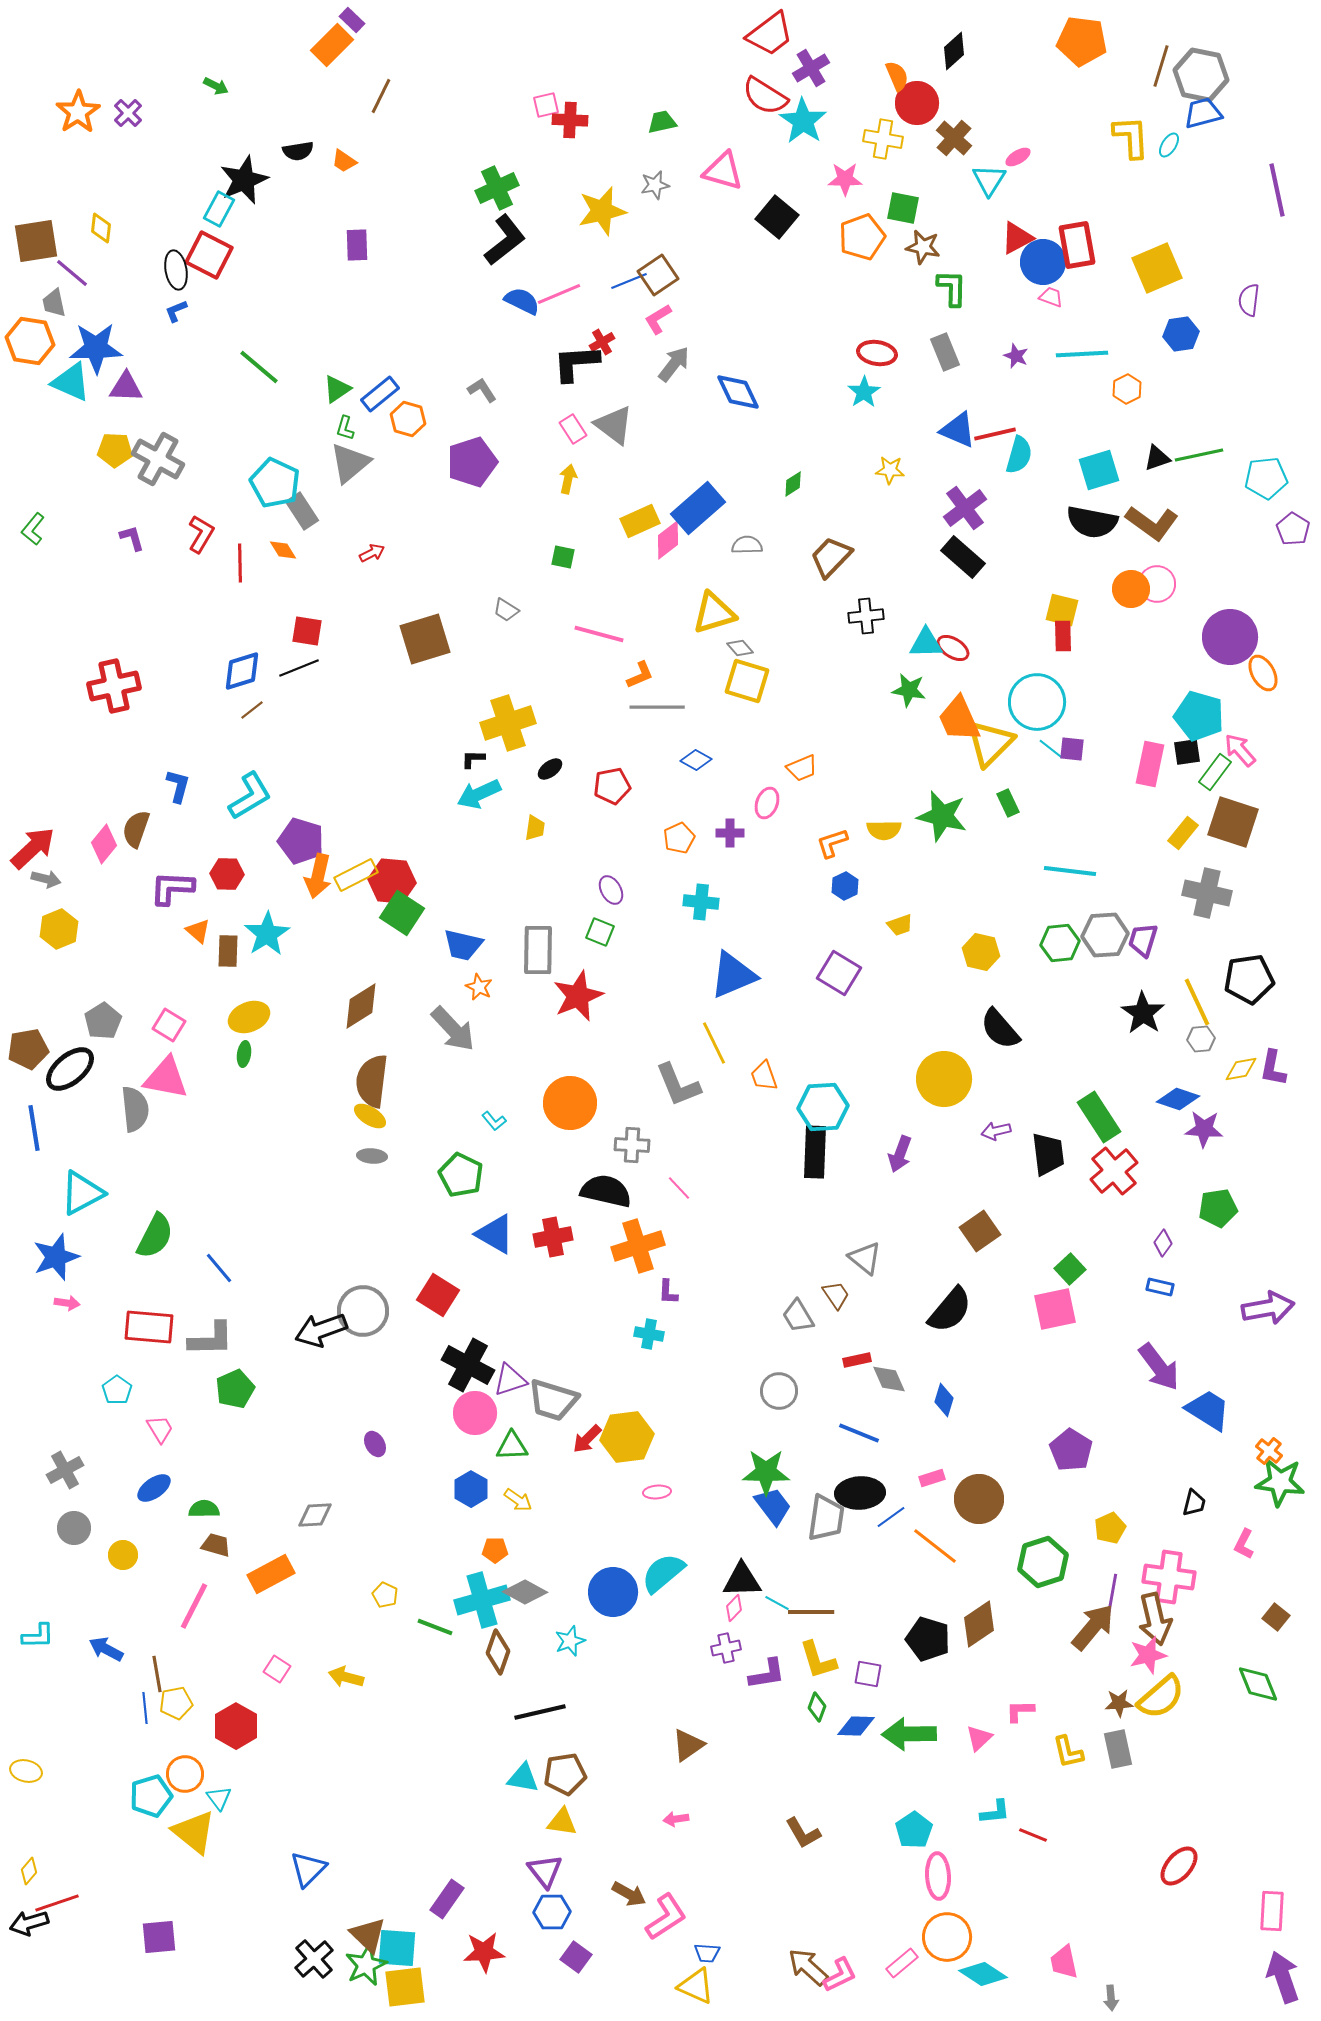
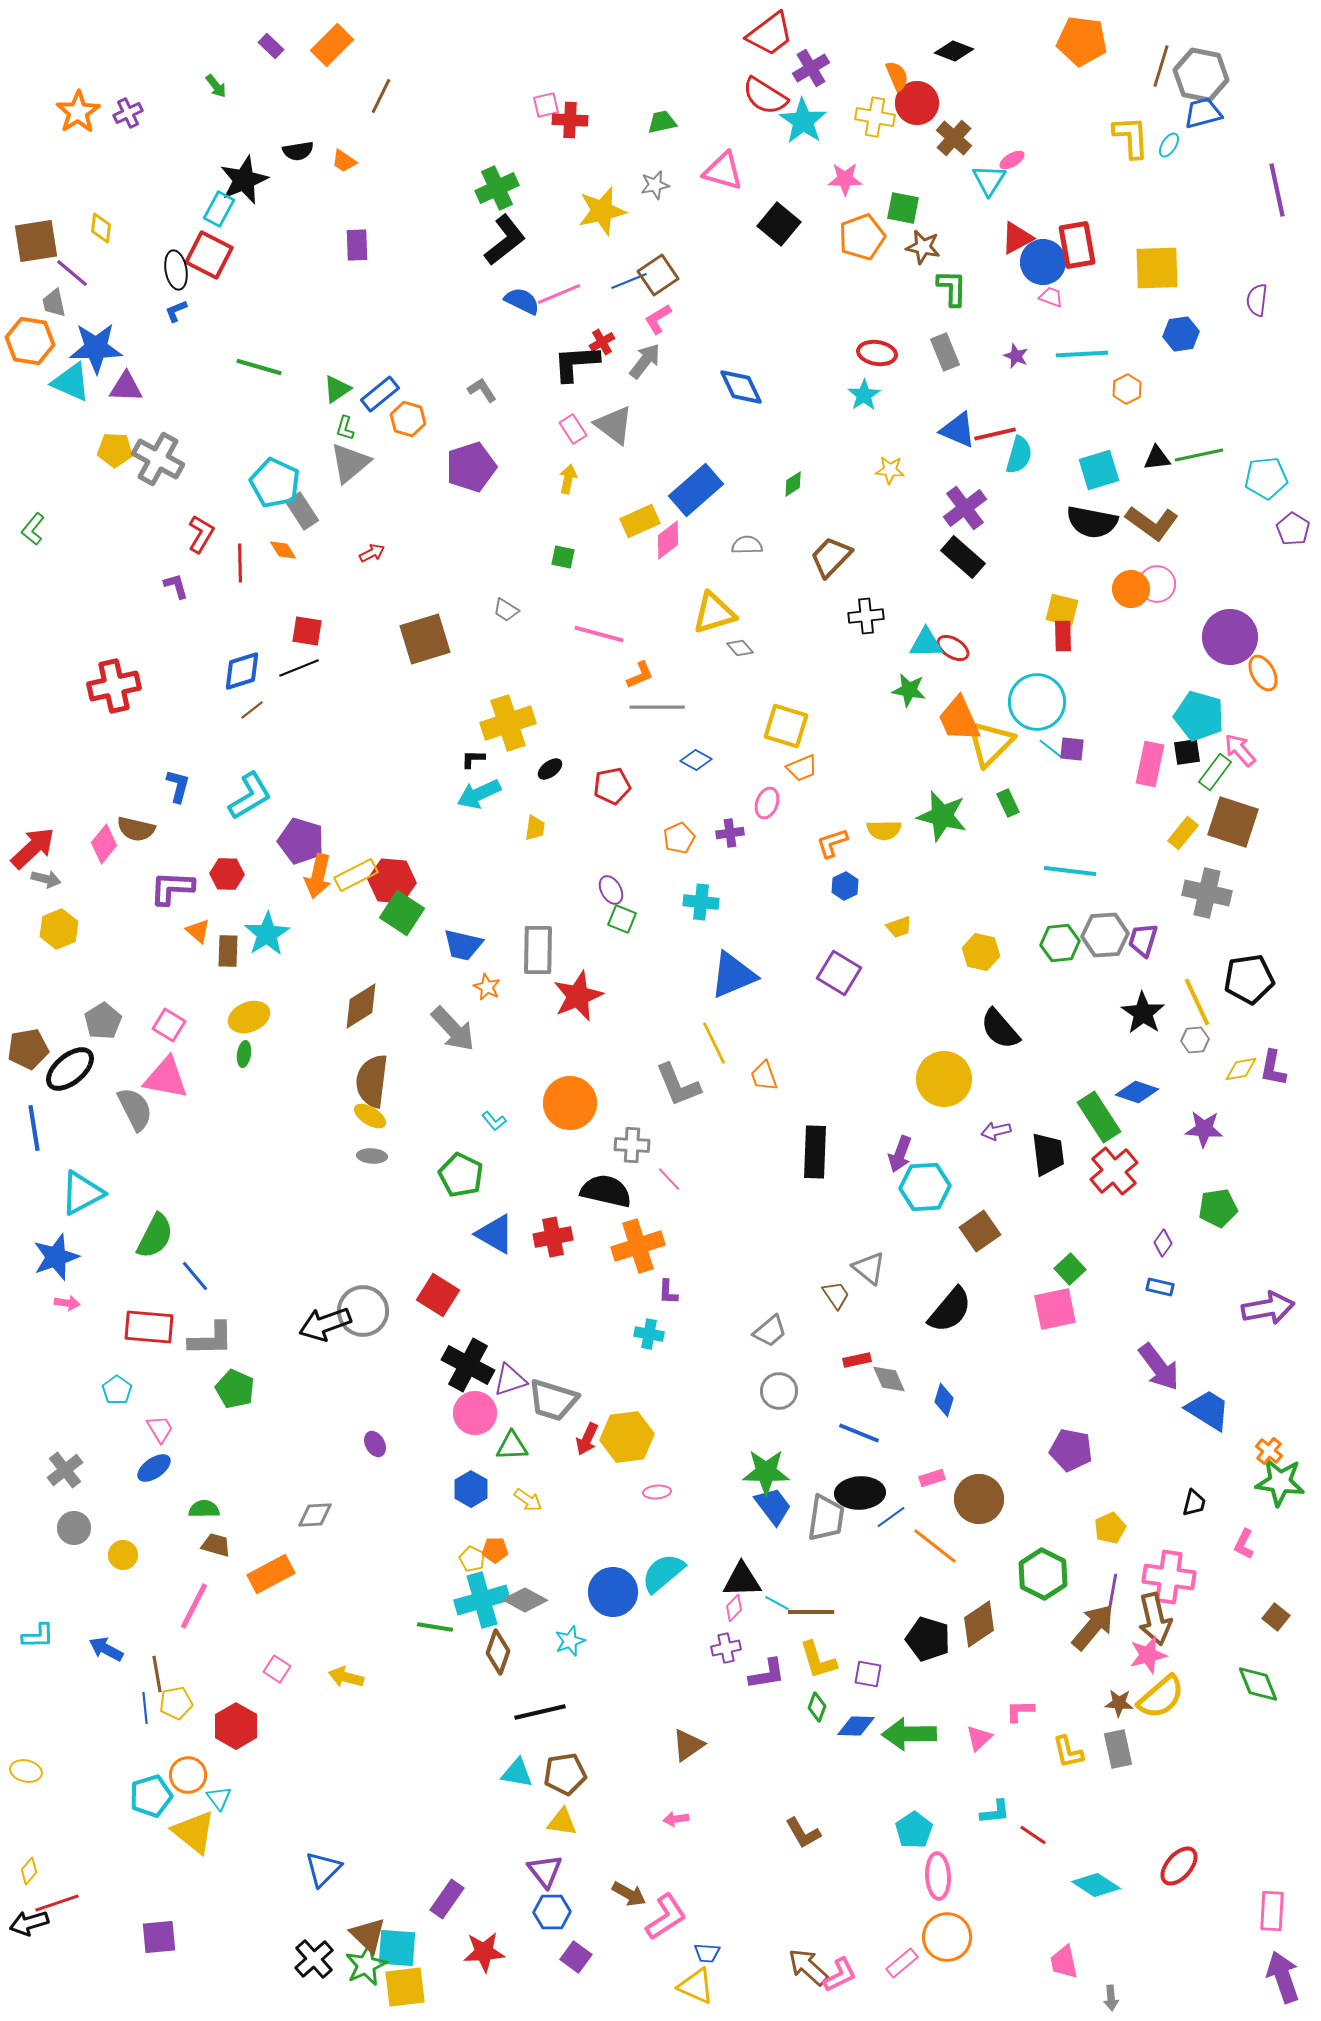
purple rectangle at (352, 20): moved 81 px left, 26 px down
black diamond at (954, 51): rotated 63 degrees clockwise
green arrow at (216, 86): rotated 25 degrees clockwise
purple cross at (128, 113): rotated 20 degrees clockwise
yellow cross at (883, 139): moved 8 px left, 22 px up
pink ellipse at (1018, 157): moved 6 px left, 3 px down
black square at (777, 217): moved 2 px right, 7 px down
yellow square at (1157, 268): rotated 21 degrees clockwise
purple semicircle at (1249, 300): moved 8 px right
gray arrow at (674, 364): moved 29 px left, 3 px up
green line at (259, 367): rotated 24 degrees counterclockwise
blue diamond at (738, 392): moved 3 px right, 5 px up
cyan star at (864, 392): moved 3 px down
black triangle at (1157, 458): rotated 12 degrees clockwise
purple pentagon at (472, 462): moved 1 px left, 5 px down
blue rectangle at (698, 508): moved 2 px left, 18 px up
purple L-shape at (132, 538): moved 44 px right, 48 px down
yellow square at (747, 681): moved 39 px right, 45 px down
brown semicircle at (136, 829): rotated 96 degrees counterclockwise
purple cross at (730, 833): rotated 8 degrees counterclockwise
yellow trapezoid at (900, 925): moved 1 px left, 2 px down
green square at (600, 932): moved 22 px right, 13 px up
orange star at (479, 987): moved 8 px right
gray hexagon at (1201, 1039): moved 6 px left, 1 px down
blue diamond at (1178, 1099): moved 41 px left, 7 px up
cyan hexagon at (823, 1107): moved 102 px right, 80 px down
gray semicircle at (135, 1109): rotated 21 degrees counterclockwise
pink line at (679, 1188): moved 10 px left, 9 px up
gray triangle at (865, 1258): moved 4 px right, 10 px down
blue line at (219, 1268): moved 24 px left, 8 px down
gray trapezoid at (798, 1316): moved 28 px left, 15 px down; rotated 99 degrees counterclockwise
black arrow at (321, 1330): moved 4 px right, 6 px up
green pentagon at (235, 1389): rotated 24 degrees counterclockwise
red arrow at (587, 1439): rotated 20 degrees counterclockwise
purple pentagon at (1071, 1450): rotated 21 degrees counterclockwise
gray cross at (65, 1470): rotated 9 degrees counterclockwise
blue ellipse at (154, 1488): moved 20 px up
yellow arrow at (518, 1500): moved 10 px right
green hexagon at (1043, 1562): moved 12 px down; rotated 15 degrees counterclockwise
gray diamond at (525, 1592): moved 8 px down
yellow pentagon at (385, 1595): moved 87 px right, 36 px up
green line at (435, 1627): rotated 12 degrees counterclockwise
brown star at (1119, 1703): rotated 8 degrees clockwise
orange circle at (185, 1774): moved 3 px right, 1 px down
cyan triangle at (523, 1778): moved 6 px left, 5 px up
red line at (1033, 1835): rotated 12 degrees clockwise
blue triangle at (308, 1869): moved 15 px right
cyan diamond at (983, 1974): moved 113 px right, 89 px up
